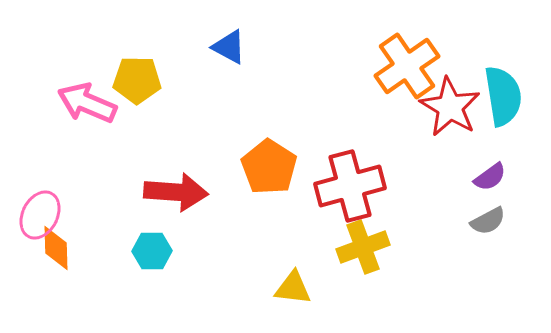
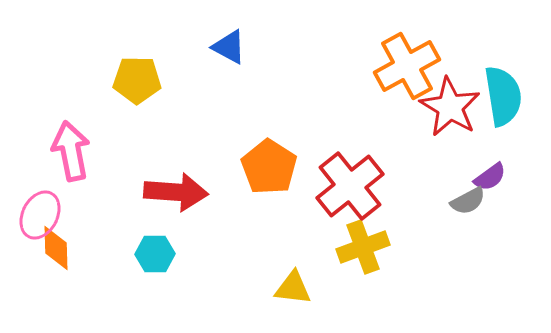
orange cross: rotated 6 degrees clockwise
pink arrow: moved 16 px left, 48 px down; rotated 56 degrees clockwise
red cross: rotated 24 degrees counterclockwise
gray semicircle: moved 20 px left, 20 px up
cyan hexagon: moved 3 px right, 3 px down
